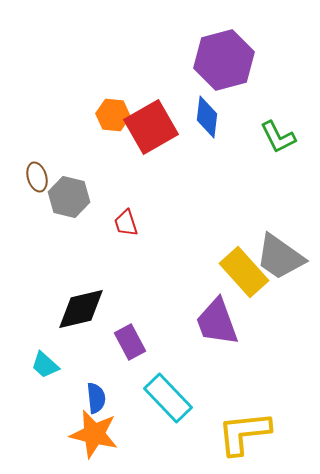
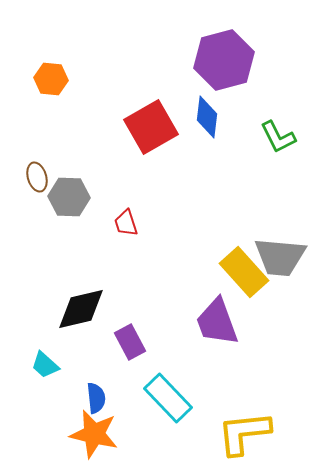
orange hexagon: moved 62 px left, 36 px up
gray hexagon: rotated 12 degrees counterclockwise
gray trapezoid: rotated 30 degrees counterclockwise
